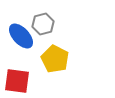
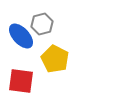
gray hexagon: moved 1 px left
red square: moved 4 px right
